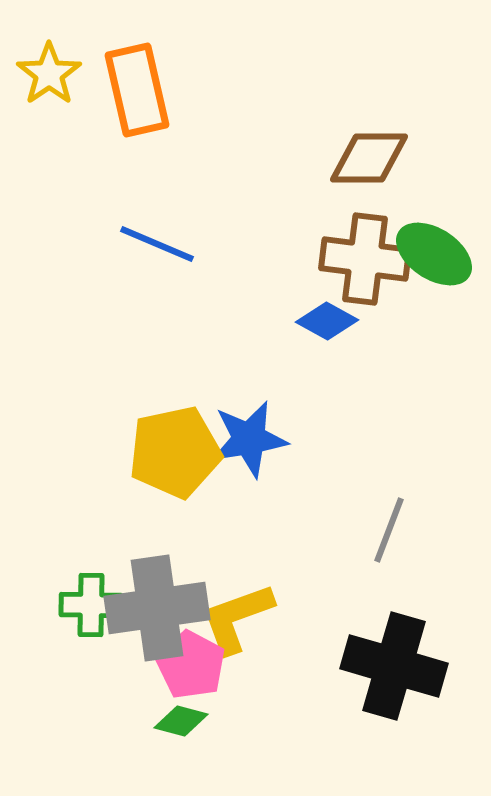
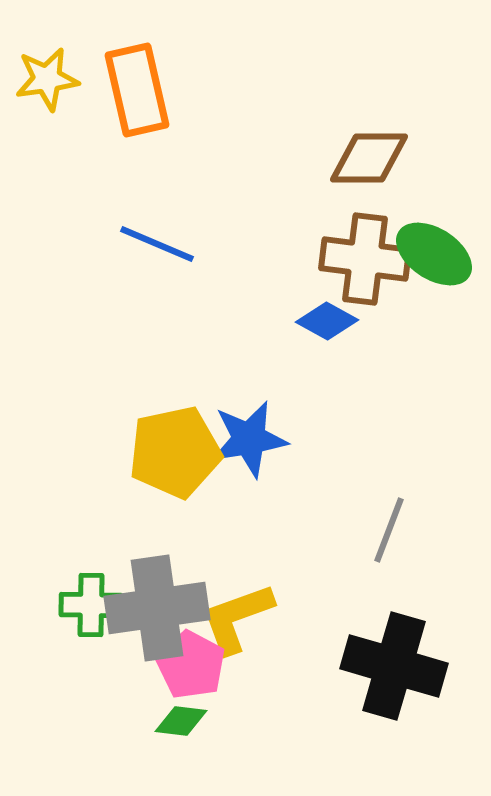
yellow star: moved 2 px left, 5 px down; rotated 26 degrees clockwise
green diamond: rotated 8 degrees counterclockwise
